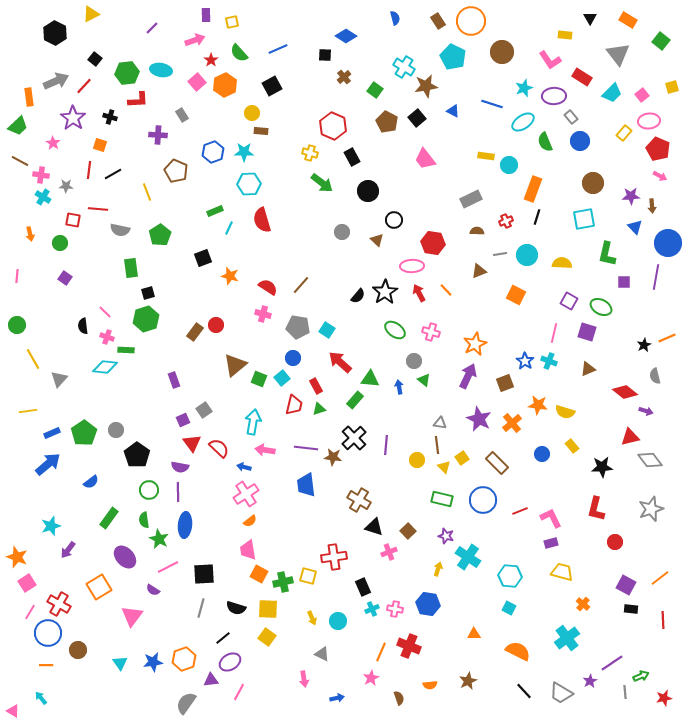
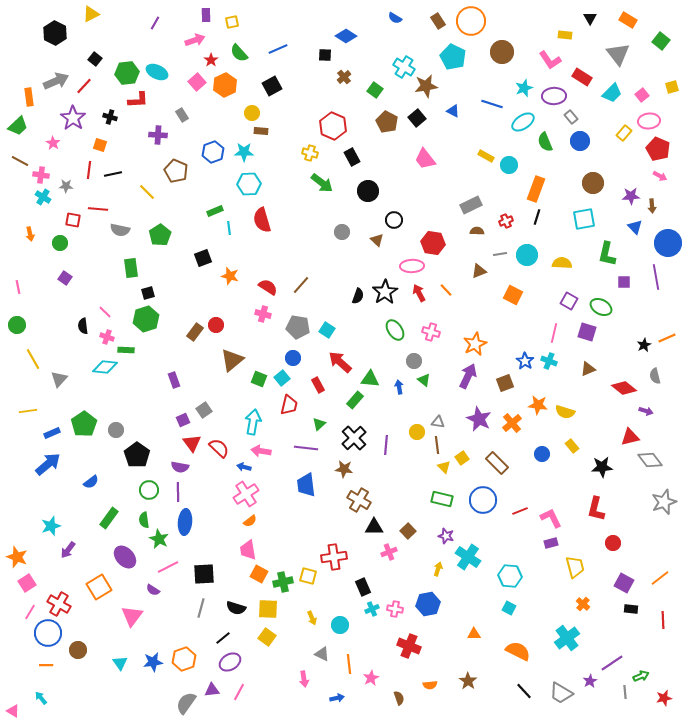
blue semicircle at (395, 18): rotated 136 degrees clockwise
purple line at (152, 28): moved 3 px right, 5 px up; rotated 16 degrees counterclockwise
cyan ellipse at (161, 70): moved 4 px left, 2 px down; rotated 15 degrees clockwise
yellow rectangle at (486, 156): rotated 21 degrees clockwise
black line at (113, 174): rotated 18 degrees clockwise
orange rectangle at (533, 189): moved 3 px right
yellow line at (147, 192): rotated 24 degrees counterclockwise
gray rectangle at (471, 199): moved 6 px down
cyan line at (229, 228): rotated 32 degrees counterclockwise
pink line at (17, 276): moved 1 px right, 11 px down; rotated 16 degrees counterclockwise
purple line at (656, 277): rotated 20 degrees counterclockwise
orange square at (516, 295): moved 3 px left
black semicircle at (358, 296): rotated 21 degrees counterclockwise
green ellipse at (395, 330): rotated 20 degrees clockwise
brown triangle at (235, 365): moved 3 px left, 5 px up
red rectangle at (316, 386): moved 2 px right, 1 px up
red diamond at (625, 392): moved 1 px left, 4 px up
red trapezoid at (294, 405): moved 5 px left
green triangle at (319, 409): moved 15 px down; rotated 24 degrees counterclockwise
gray triangle at (440, 423): moved 2 px left, 1 px up
green pentagon at (84, 433): moved 9 px up
pink arrow at (265, 450): moved 4 px left, 1 px down
brown star at (333, 457): moved 11 px right, 12 px down
yellow circle at (417, 460): moved 28 px up
gray star at (651, 509): moved 13 px right, 7 px up
blue ellipse at (185, 525): moved 3 px up
black triangle at (374, 527): rotated 18 degrees counterclockwise
red circle at (615, 542): moved 2 px left, 1 px down
yellow trapezoid at (562, 572): moved 13 px right, 5 px up; rotated 60 degrees clockwise
purple square at (626, 585): moved 2 px left, 2 px up
blue hexagon at (428, 604): rotated 20 degrees counterclockwise
cyan circle at (338, 621): moved 2 px right, 4 px down
orange line at (381, 652): moved 32 px left, 12 px down; rotated 30 degrees counterclockwise
purple triangle at (211, 680): moved 1 px right, 10 px down
brown star at (468, 681): rotated 12 degrees counterclockwise
